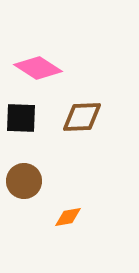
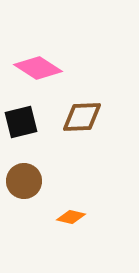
black square: moved 4 px down; rotated 16 degrees counterclockwise
orange diamond: moved 3 px right; rotated 24 degrees clockwise
